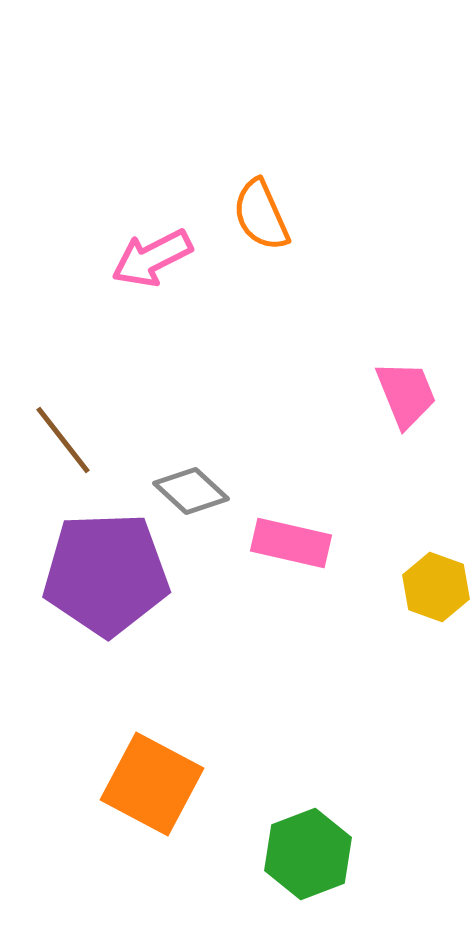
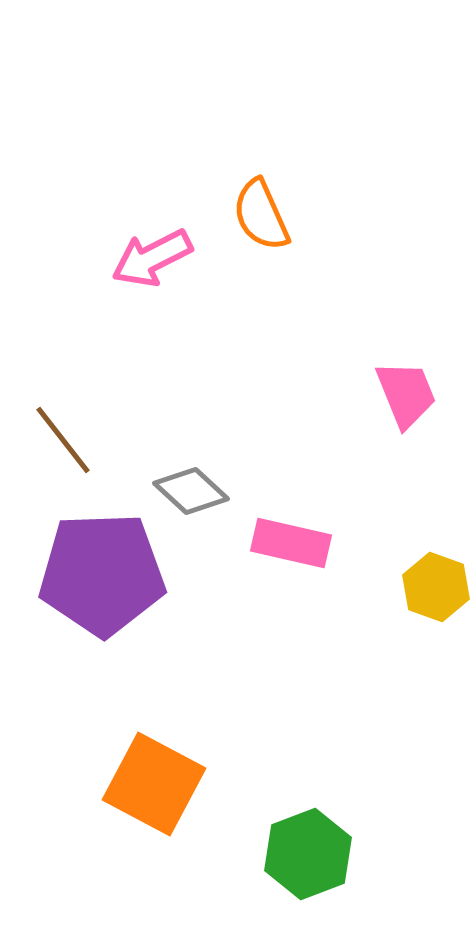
purple pentagon: moved 4 px left
orange square: moved 2 px right
